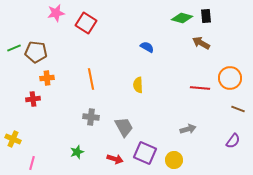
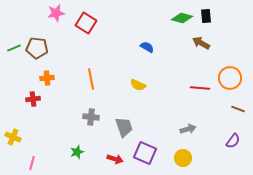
brown pentagon: moved 1 px right, 4 px up
yellow semicircle: rotated 63 degrees counterclockwise
gray trapezoid: rotated 10 degrees clockwise
yellow cross: moved 2 px up
yellow circle: moved 9 px right, 2 px up
